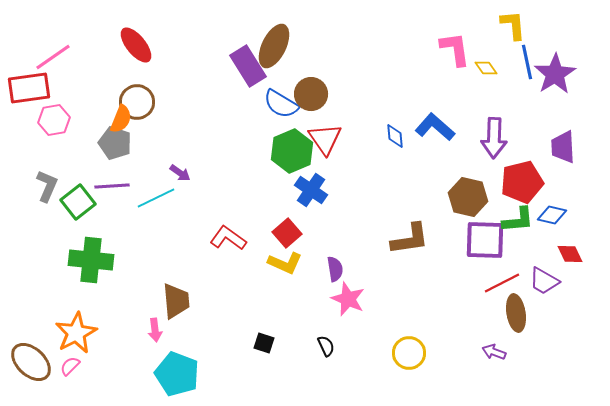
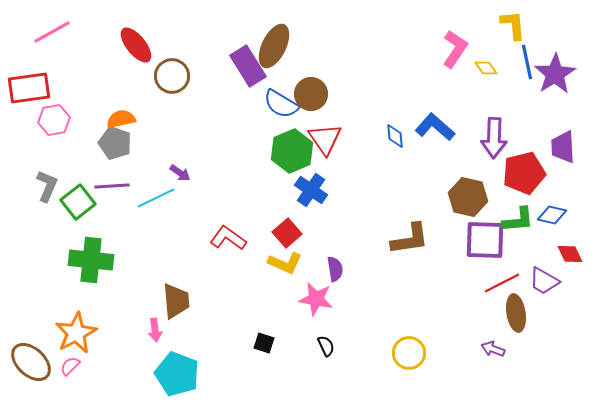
pink L-shape at (455, 49): rotated 42 degrees clockwise
pink line at (53, 57): moved 1 px left, 25 px up; rotated 6 degrees clockwise
brown circle at (137, 102): moved 35 px right, 26 px up
orange semicircle at (121, 119): rotated 124 degrees counterclockwise
red pentagon at (522, 182): moved 2 px right, 9 px up
pink star at (348, 299): moved 32 px left; rotated 12 degrees counterclockwise
purple arrow at (494, 352): moved 1 px left, 3 px up
